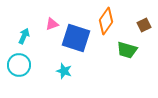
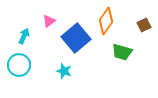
pink triangle: moved 3 px left, 3 px up; rotated 16 degrees counterclockwise
blue square: rotated 32 degrees clockwise
green trapezoid: moved 5 px left, 2 px down
